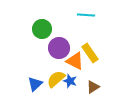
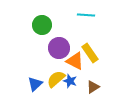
green circle: moved 4 px up
